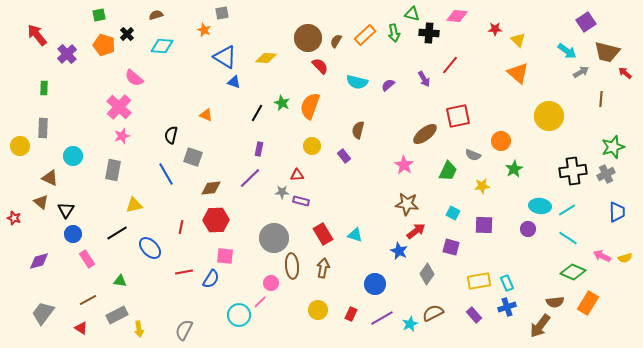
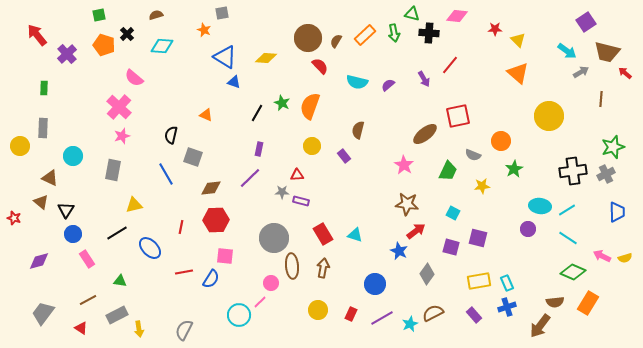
purple square at (484, 225): moved 6 px left, 13 px down; rotated 12 degrees clockwise
